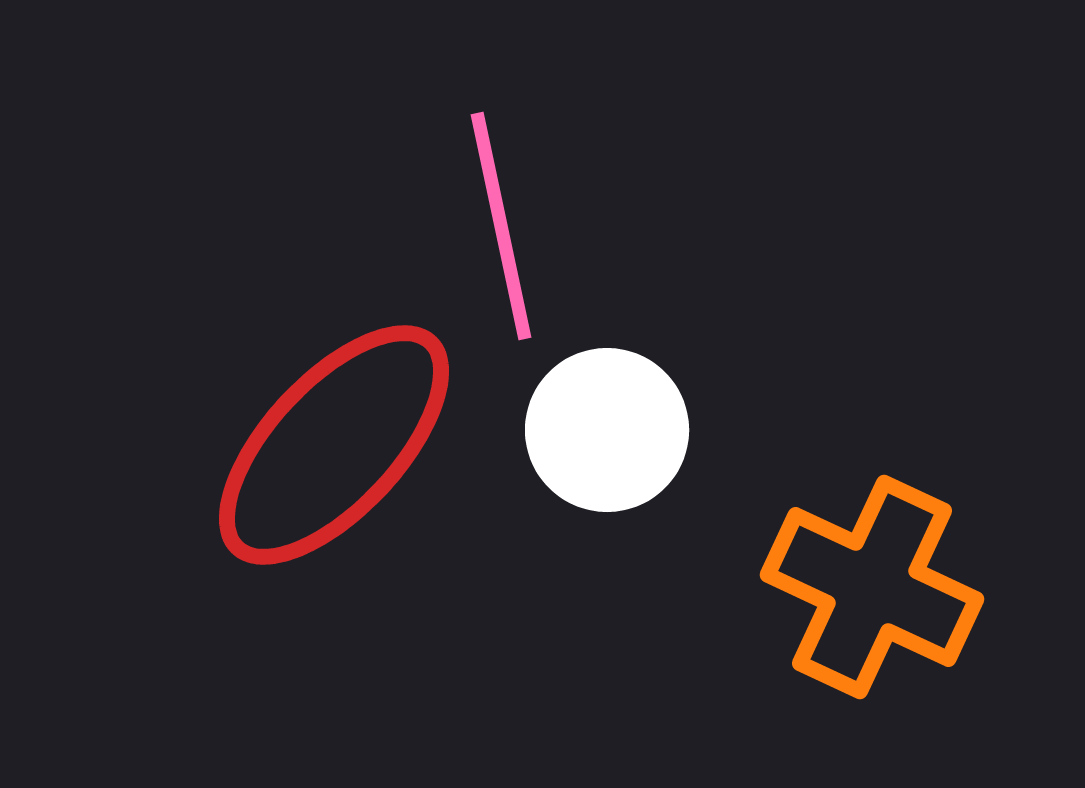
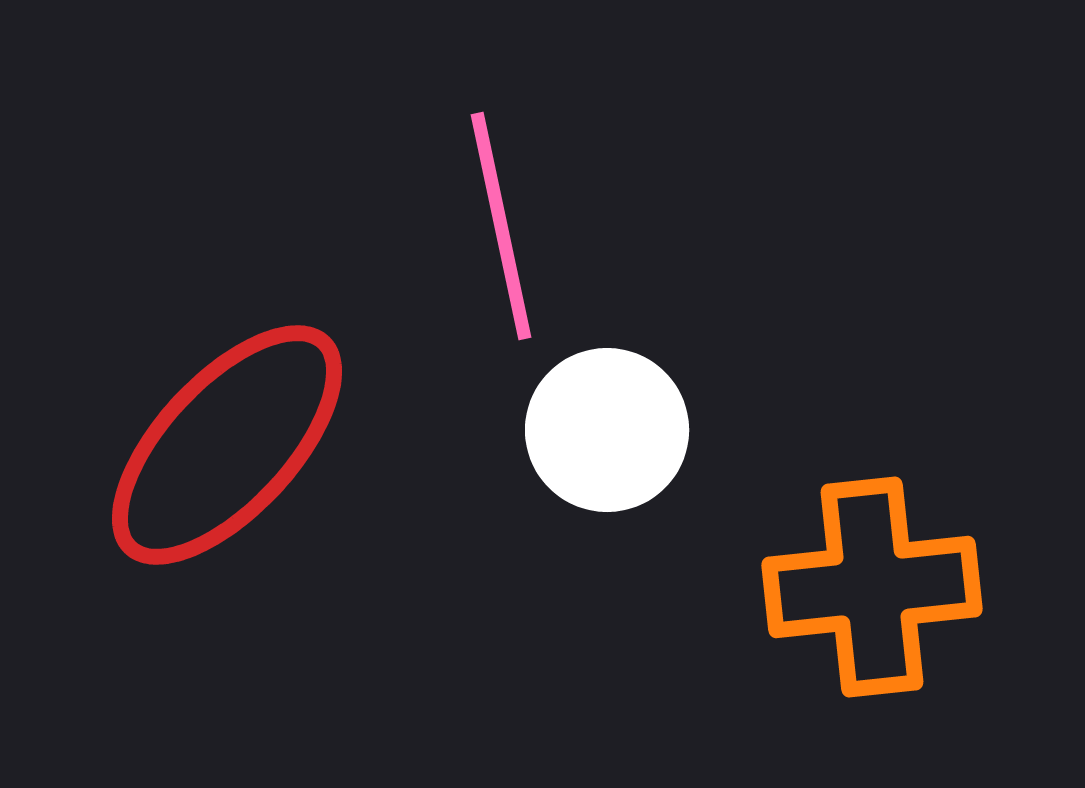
red ellipse: moved 107 px left
orange cross: rotated 31 degrees counterclockwise
